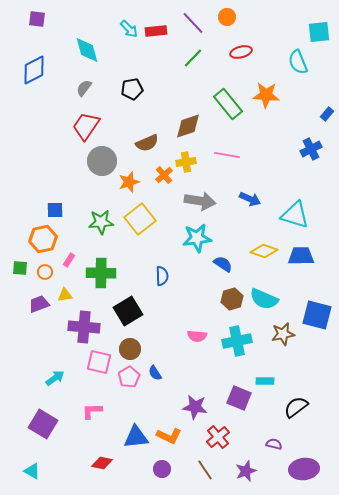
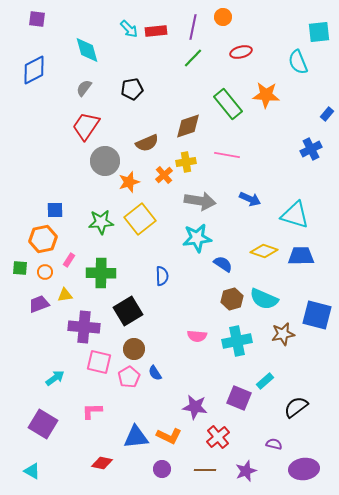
orange circle at (227, 17): moved 4 px left
purple line at (193, 23): moved 4 px down; rotated 55 degrees clockwise
gray circle at (102, 161): moved 3 px right
brown circle at (130, 349): moved 4 px right
cyan rectangle at (265, 381): rotated 42 degrees counterclockwise
brown line at (205, 470): rotated 55 degrees counterclockwise
